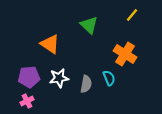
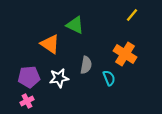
green triangle: moved 14 px left; rotated 18 degrees counterclockwise
gray semicircle: moved 19 px up
